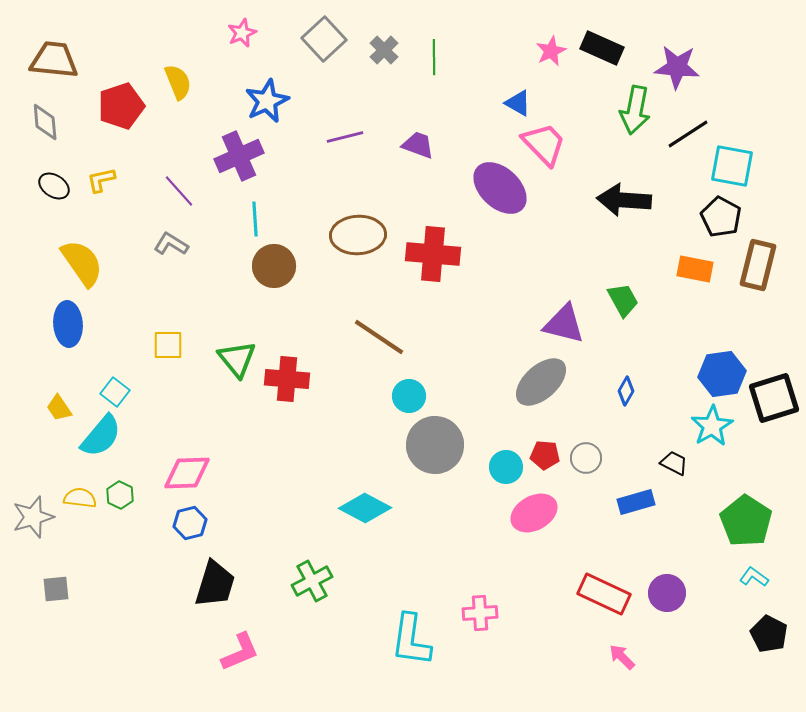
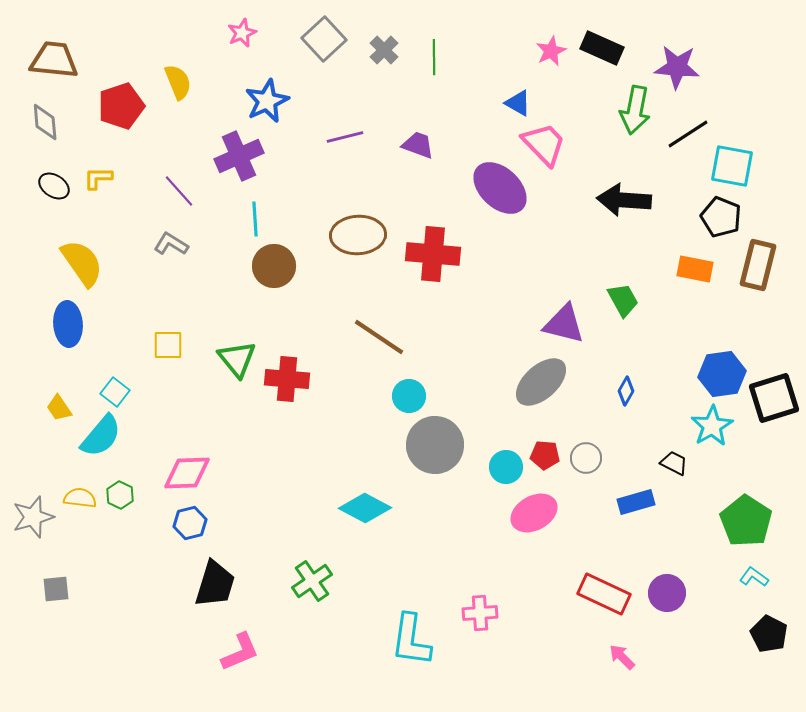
yellow L-shape at (101, 180): moved 3 px left, 2 px up; rotated 12 degrees clockwise
black pentagon at (721, 217): rotated 6 degrees counterclockwise
green cross at (312, 581): rotated 6 degrees counterclockwise
